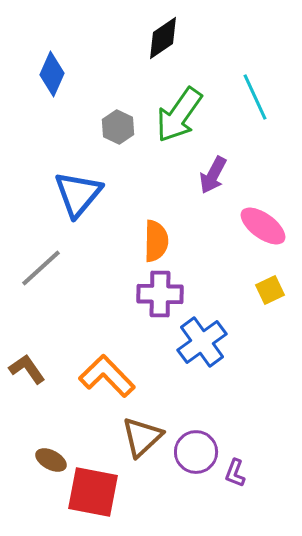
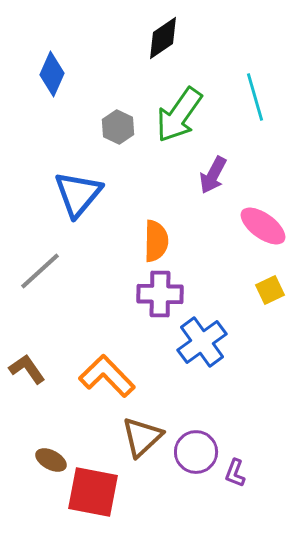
cyan line: rotated 9 degrees clockwise
gray line: moved 1 px left, 3 px down
